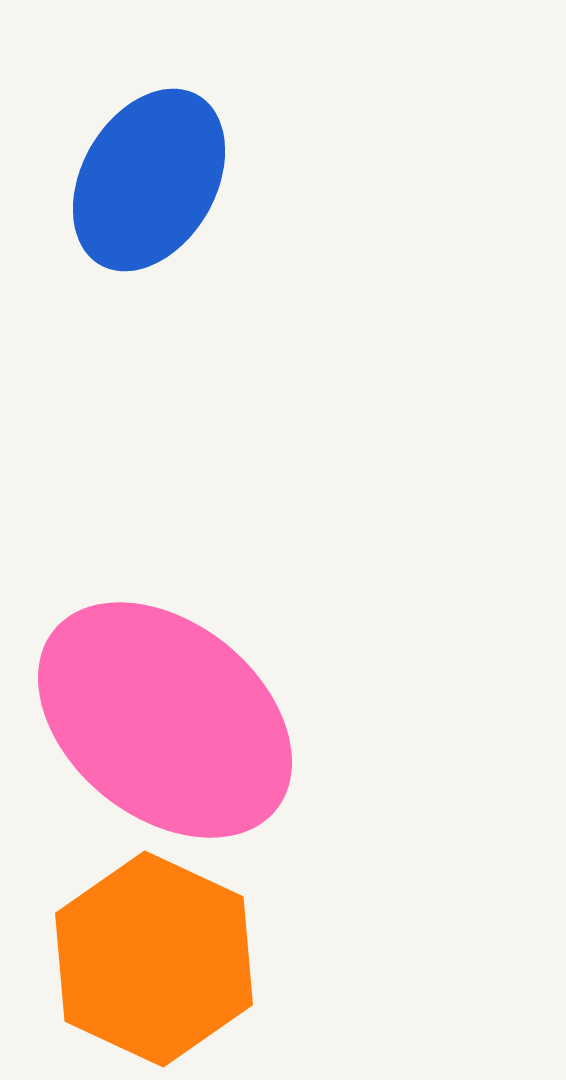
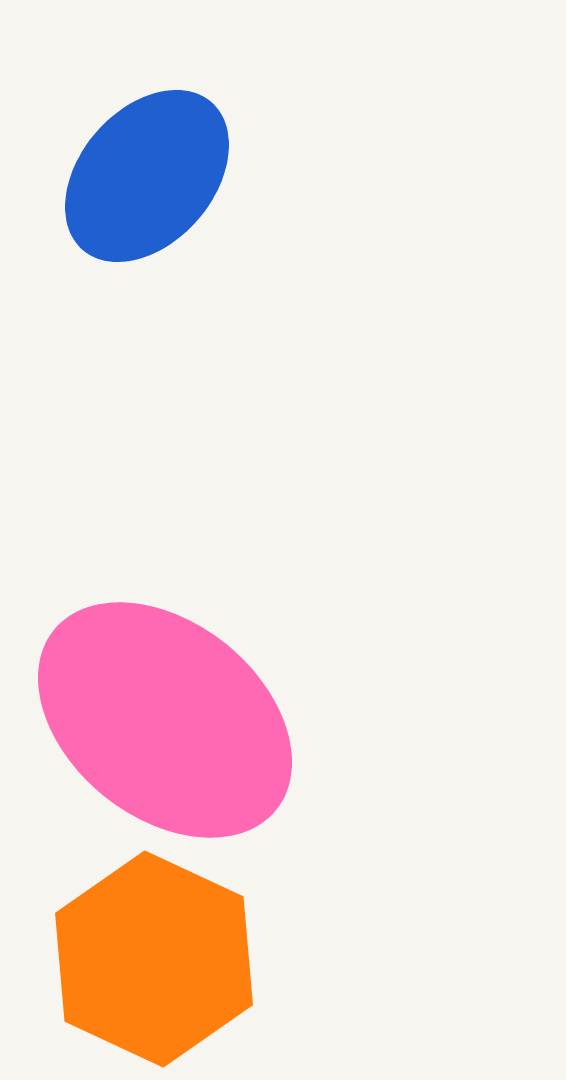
blue ellipse: moved 2 px left, 4 px up; rotated 11 degrees clockwise
